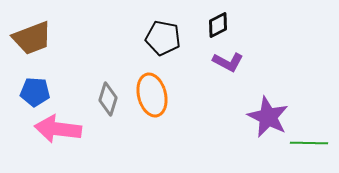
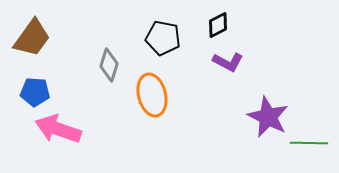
brown trapezoid: rotated 33 degrees counterclockwise
gray diamond: moved 1 px right, 34 px up
pink arrow: rotated 12 degrees clockwise
